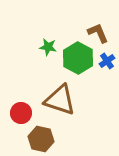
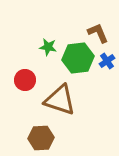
green hexagon: rotated 24 degrees clockwise
red circle: moved 4 px right, 33 px up
brown hexagon: moved 1 px up; rotated 15 degrees counterclockwise
